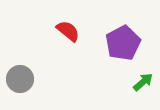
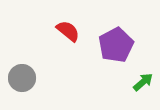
purple pentagon: moved 7 px left, 2 px down
gray circle: moved 2 px right, 1 px up
